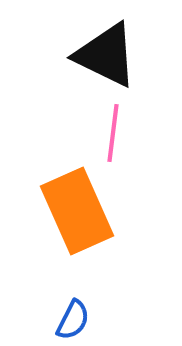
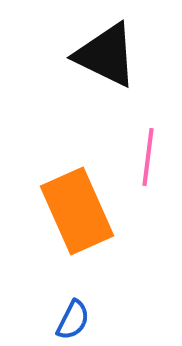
pink line: moved 35 px right, 24 px down
